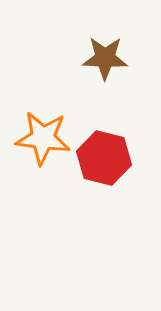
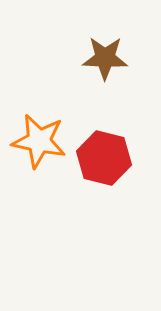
orange star: moved 4 px left, 3 px down; rotated 4 degrees clockwise
